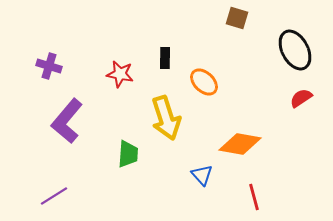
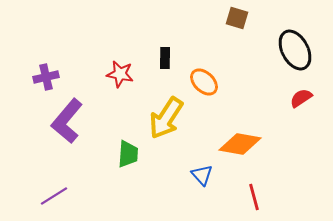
purple cross: moved 3 px left, 11 px down; rotated 30 degrees counterclockwise
yellow arrow: rotated 51 degrees clockwise
